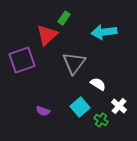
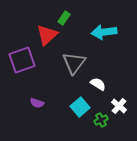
purple semicircle: moved 6 px left, 8 px up
green cross: rotated 32 degrees clockwise
